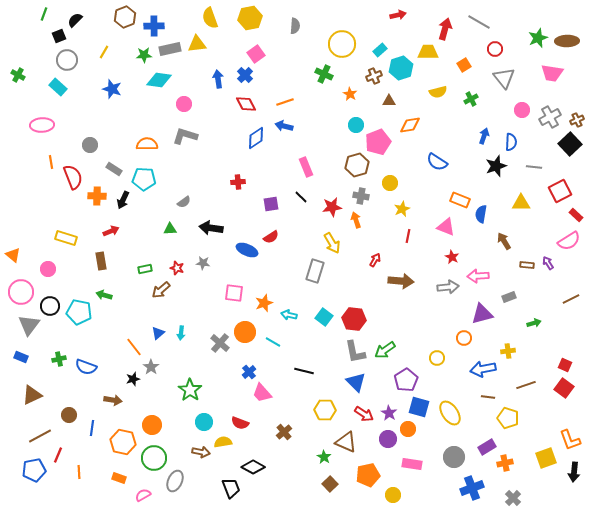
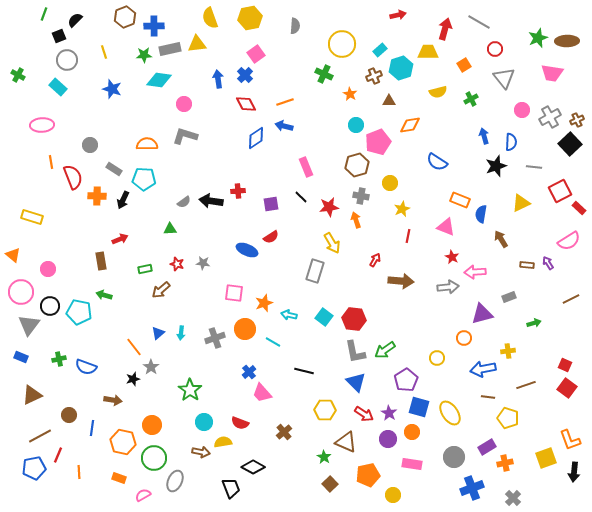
yellow line at (104, 52): rotated 48 degrees counterclockwise
blue arrow at (484, 136): rotated 35 degrees counterclockwise
red cross at (238, 182): moved 9 px down
yellow triangle at (521, 203): rotated 24 degrees counterclockwise
red star at (332, 207): moved 3 px left
red rectangle at (576, 215): moved 3 px right, 7 px up
black arrow at (211, 228): moved 27 px up
red arrow at (111, 231): moved 9 px right, 8 px down
yellow rectangle at (66, 238): moved 34 px left, 21 px up
brown arrow at (504, 241): moved 3 px left, 2 px up
red star at (177, 268): moved 4 px up
pink arrow at (478, 276): moved 3 px left, 4 px up
orange circle at (245, 332): moved 3 px up
gray cross at (220, 343): moved 5 px left, 5 px up; rotated 30 degrees clockwise
red square at (564, 388): moved 3 px right
orange circle at (408, 429): moved 4 px right, 3 px down
blue pentagon at (34, 470): moved 2 px up
